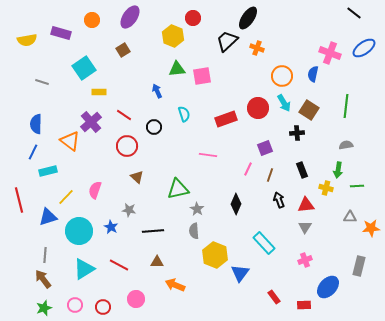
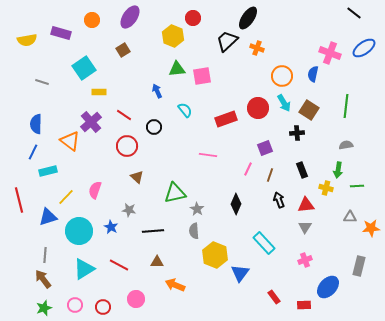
cyan semicircle at (184, 114): moved 1 px right, 4 px up; rotated 21 degrees counterclockwise
green triangle at (178, 189): moved 3 px left, 4 px down
